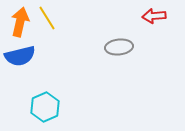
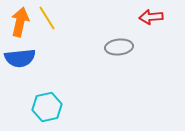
red arrow: moved 3 px left, 1 px down
blue semicircle: moved 2 px down; rotated 8 degrees clockwise
cyan hexagon: moved 2 px right; rotated 12 degrees clockwise
